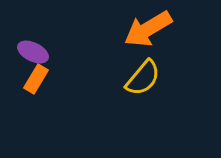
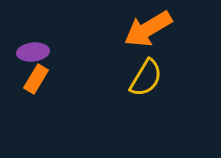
purple ellipse: rotated 32 degrees counterclockwise
yellow semicircle: moved 3 px right; rotated 9 degrees counterclockwise
